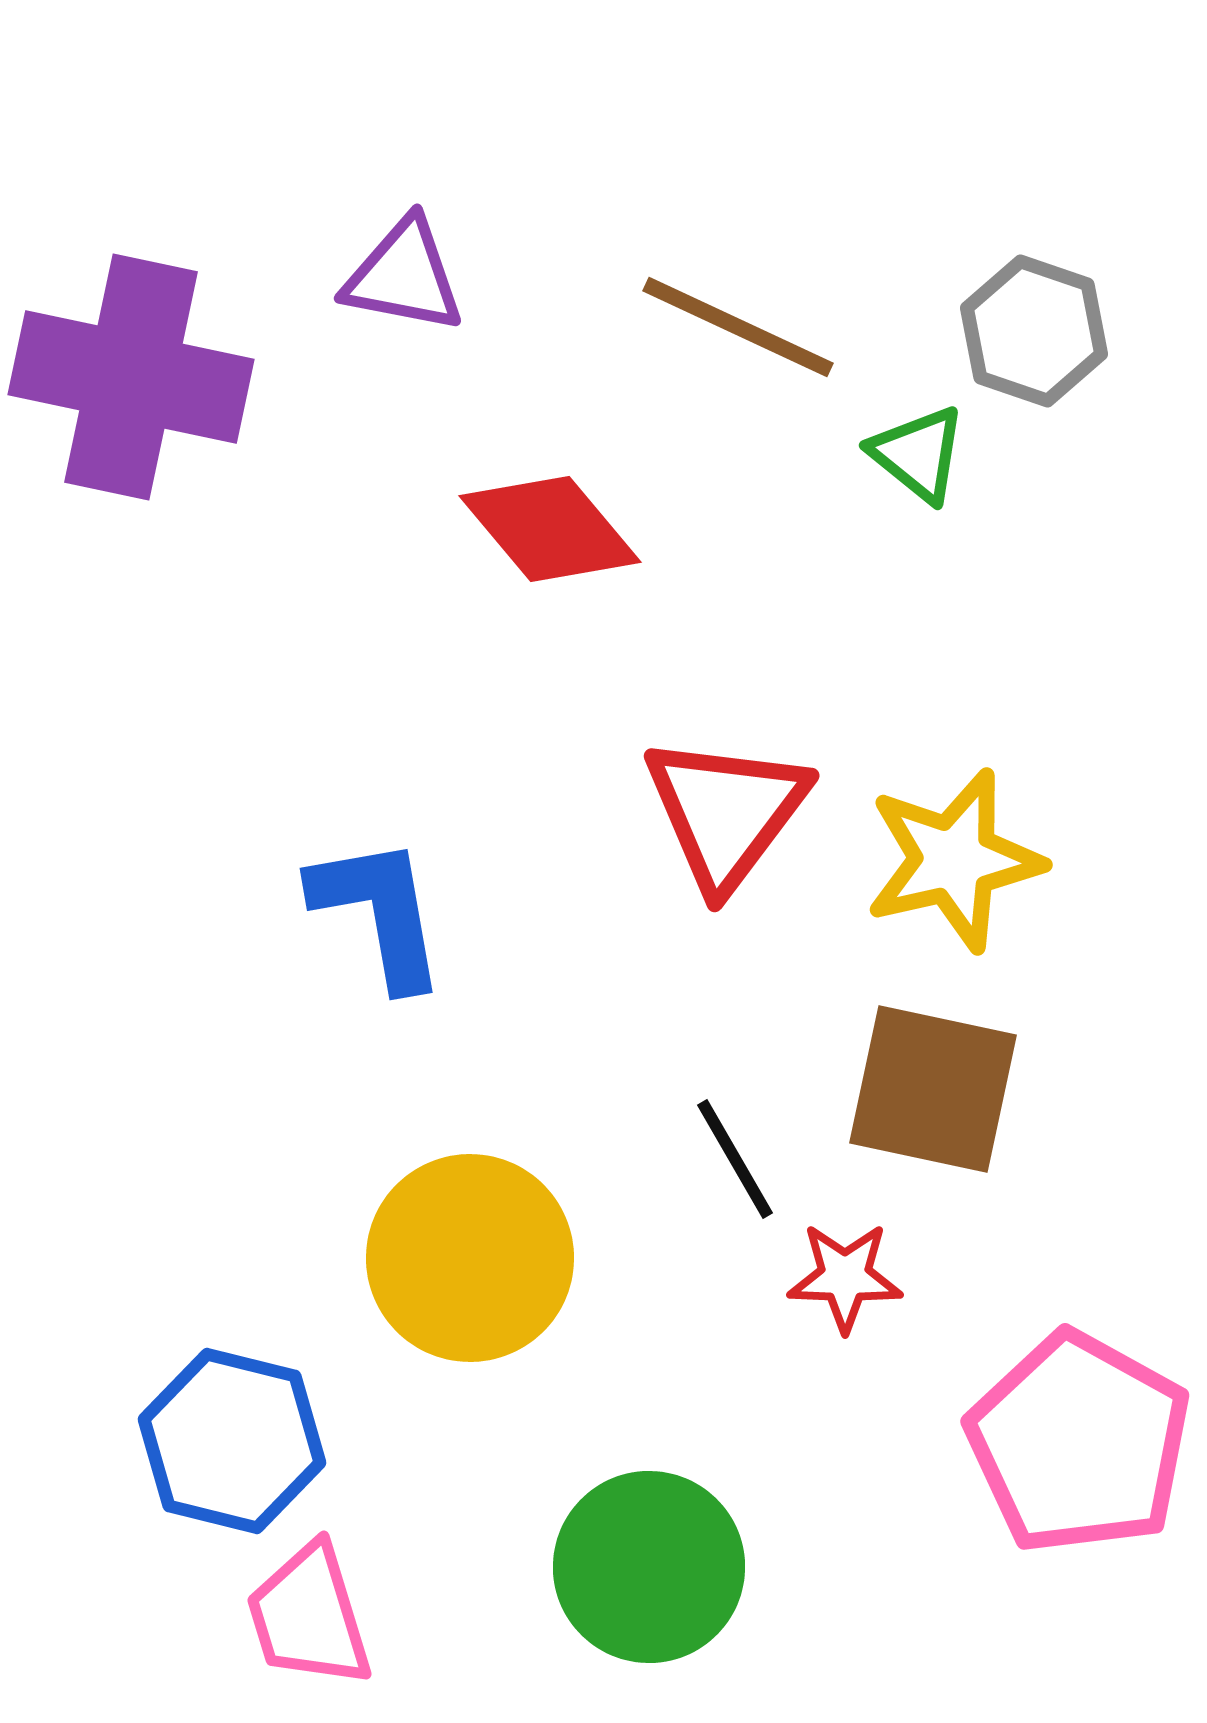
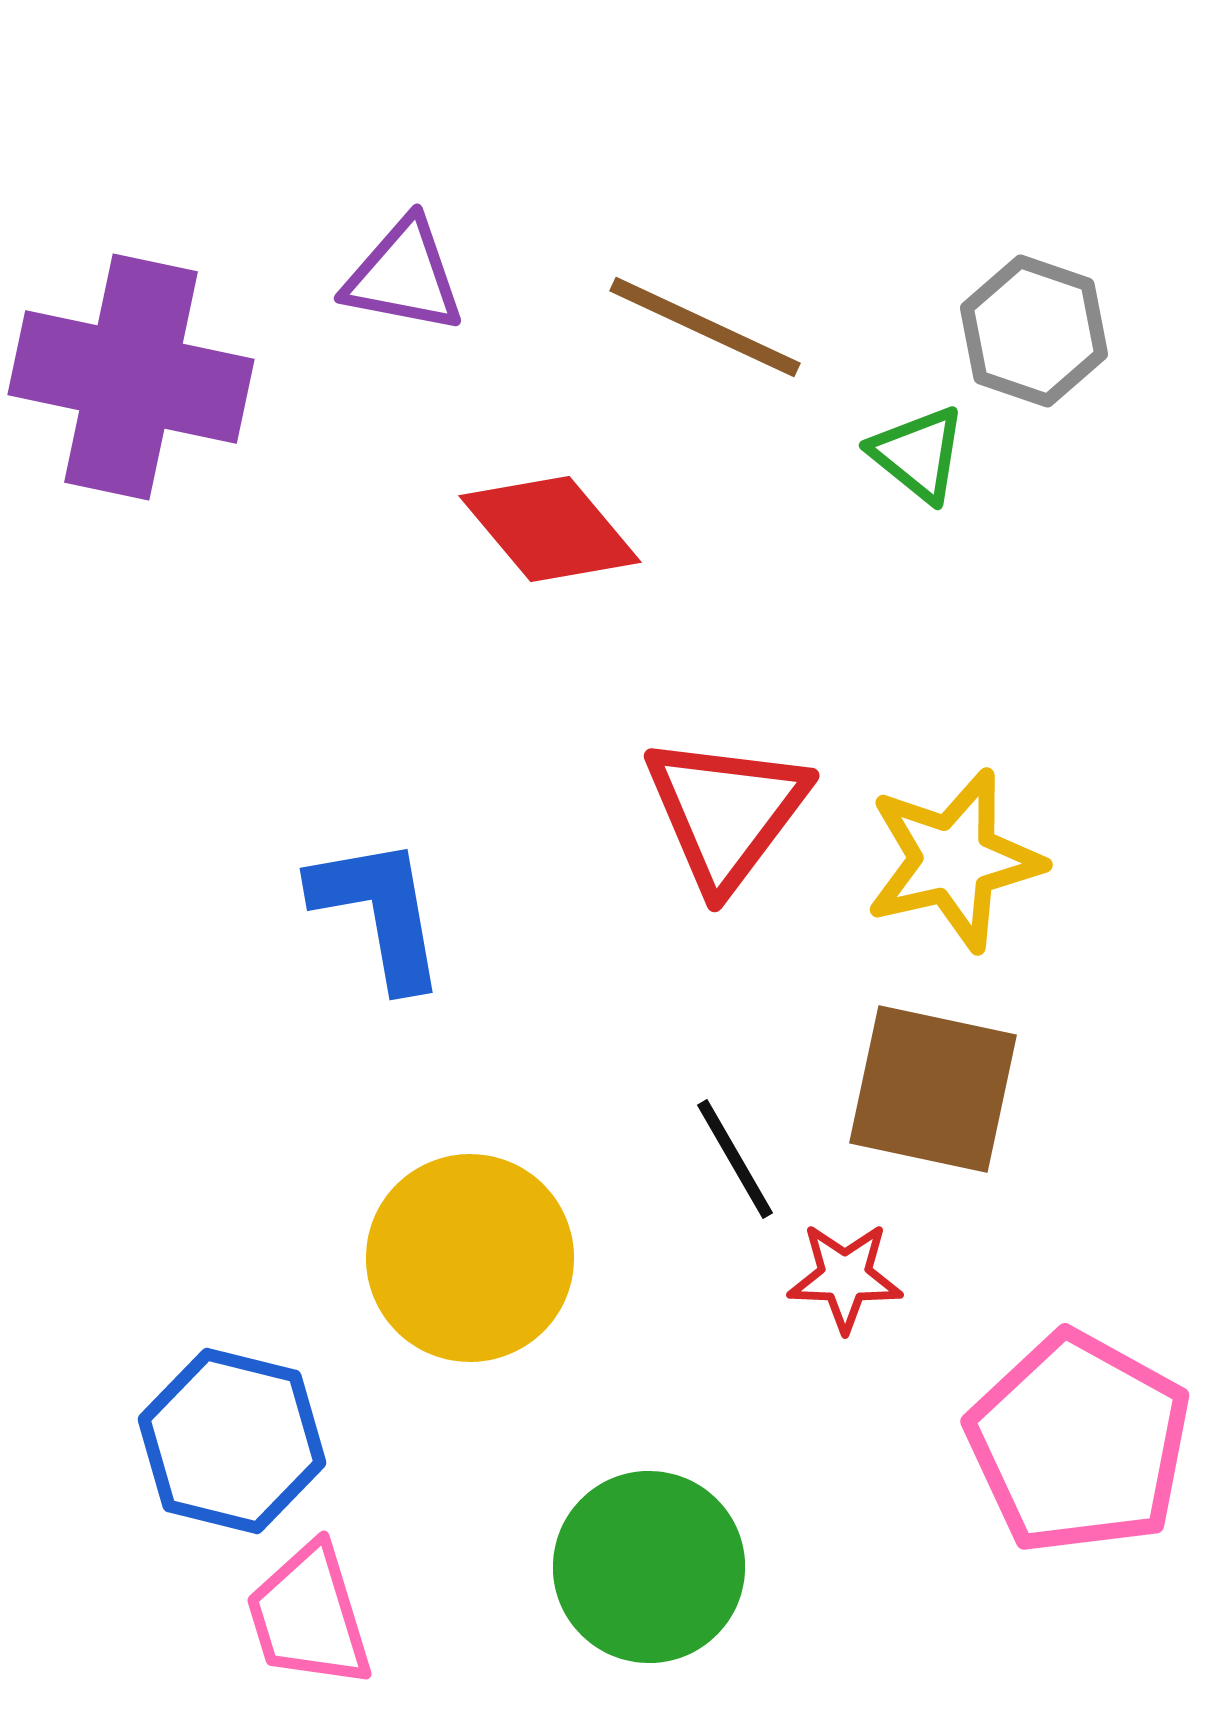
brown line: moved 33 px left
